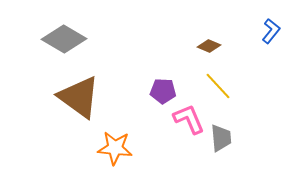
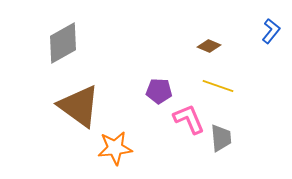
gray diamond: moved 1 px left, 4 px down; rotated 60 degrees counterclockwise
yellow line: rotated 28 degrees counterclockwise
purple pentagon: moved 4 px left
brown triangle: moved 9 px down
orange star: rotated 12 degrees counterclockwise
